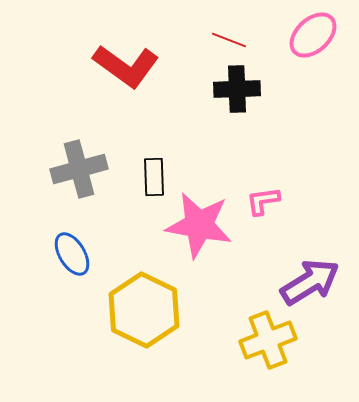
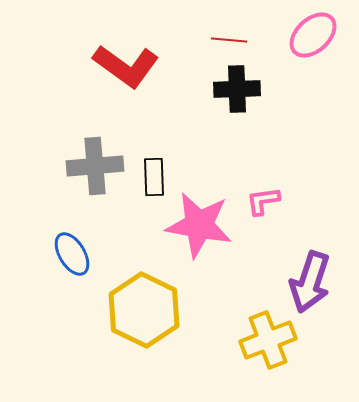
red line: rotated 16 degrees counterclockwise
gray cross: moved 16 px right, 3 px up; rotated 10 degrees clockwise
purple arrow: rotated 140 degrees clockwise
